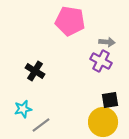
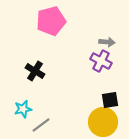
pink pentagon: moved 19 px left; rotated 24 degrees counterclockwise
